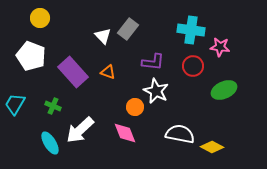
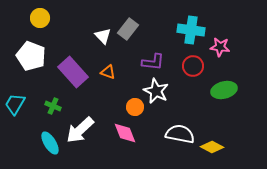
green ellipse: rotated 10 degrees clockwise
